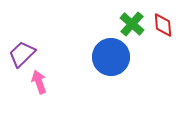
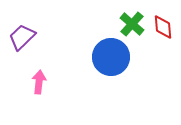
red diamond: moved 2 px down
purple trapezoid: moved 17 px up
pink arrow: rotated 25 degrees clockwise
